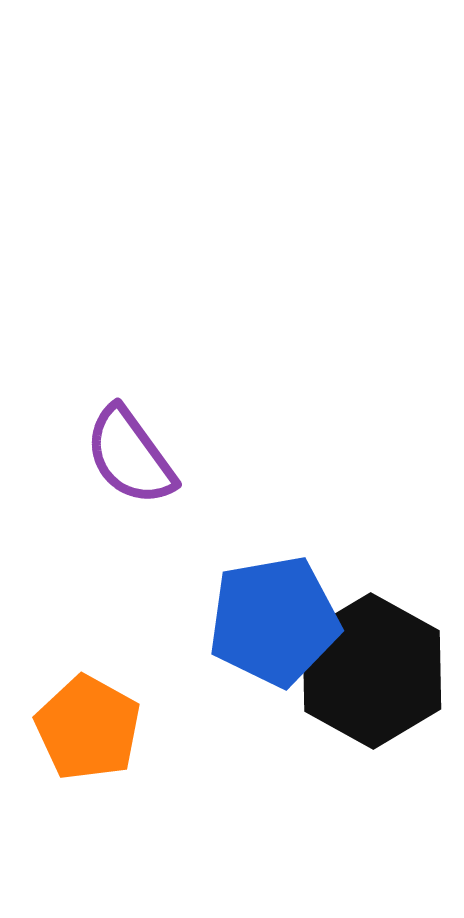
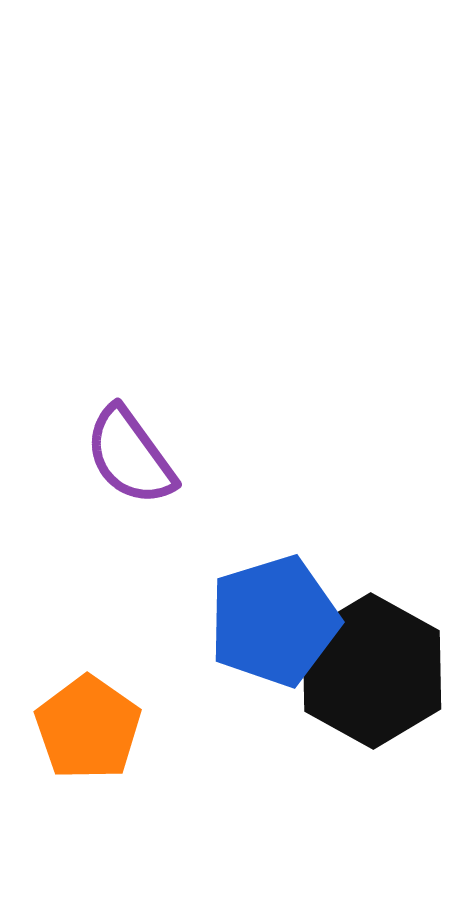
blue pentagon: rotated 7 degrees counterclockwise
orange pentagon: rotated 6 degrees clockwise
